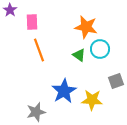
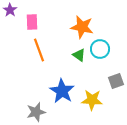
orange star: moved 4 px left
blue star: moved 2 px left; rotated 10 degrees counterclockwise
